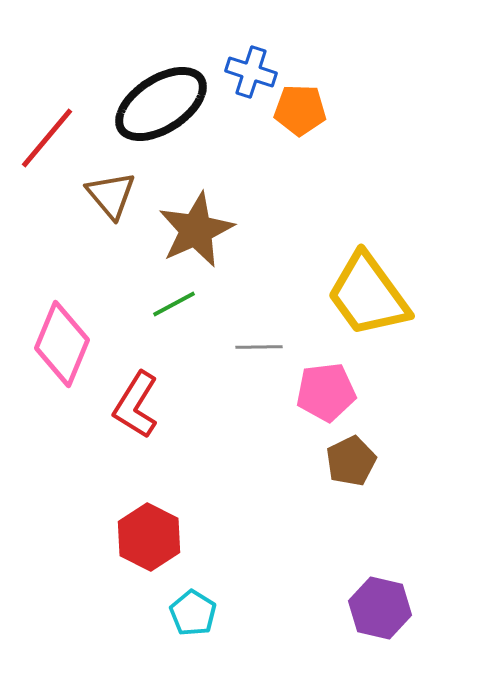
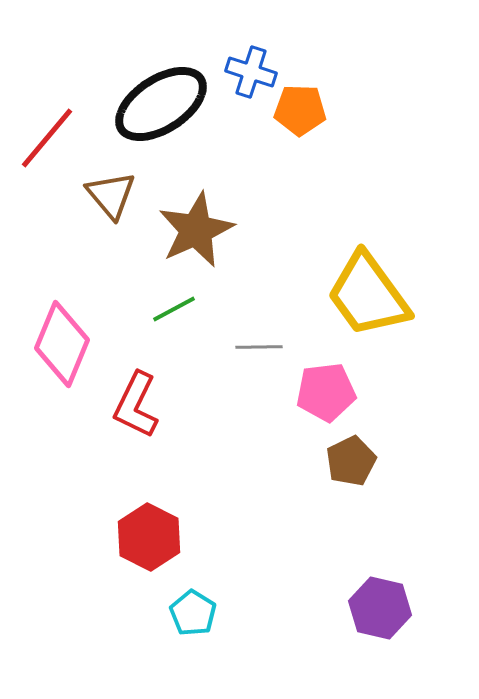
green line: moved 5 px down
red L-shape: rotated 6 degrees counterclockwise
